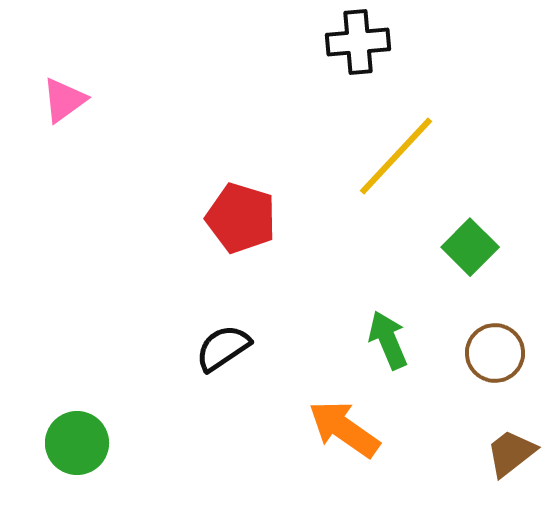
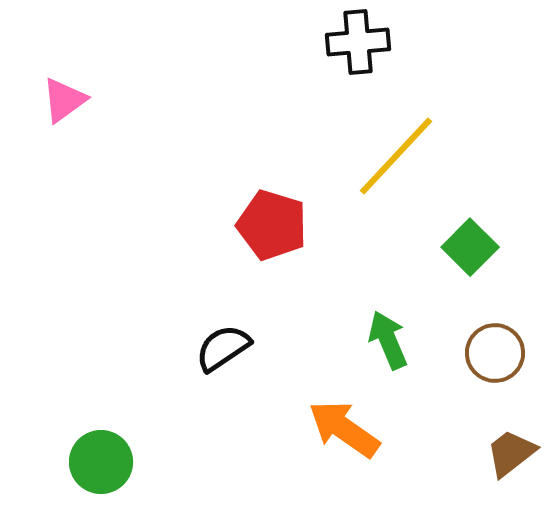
red pentagon: moved 31 px right, 7 px down
green circle: moved 24 px right, 19 px down
